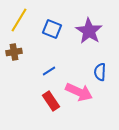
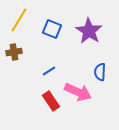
pink arrow: moved 1 px left
